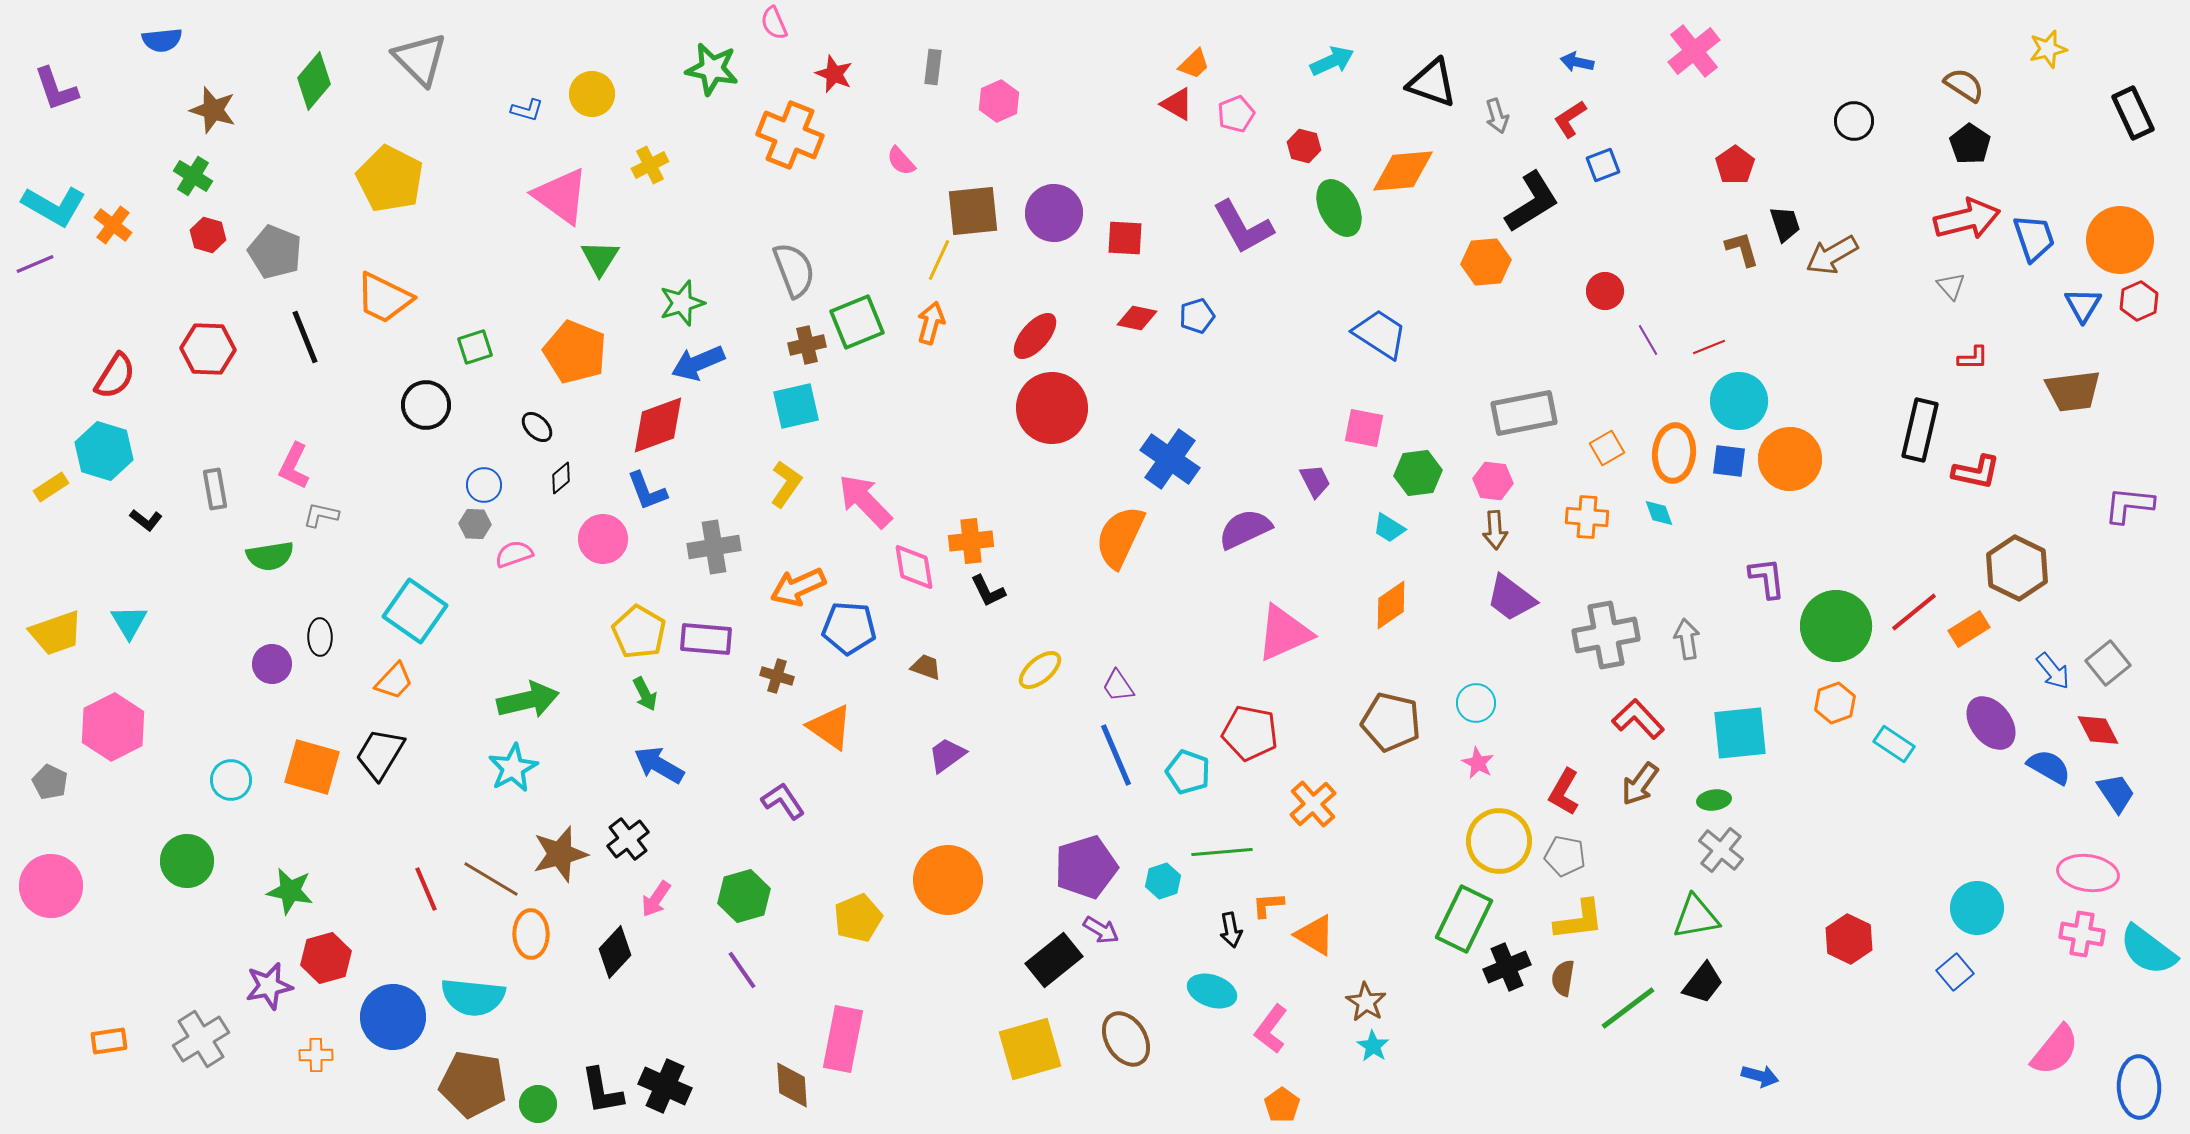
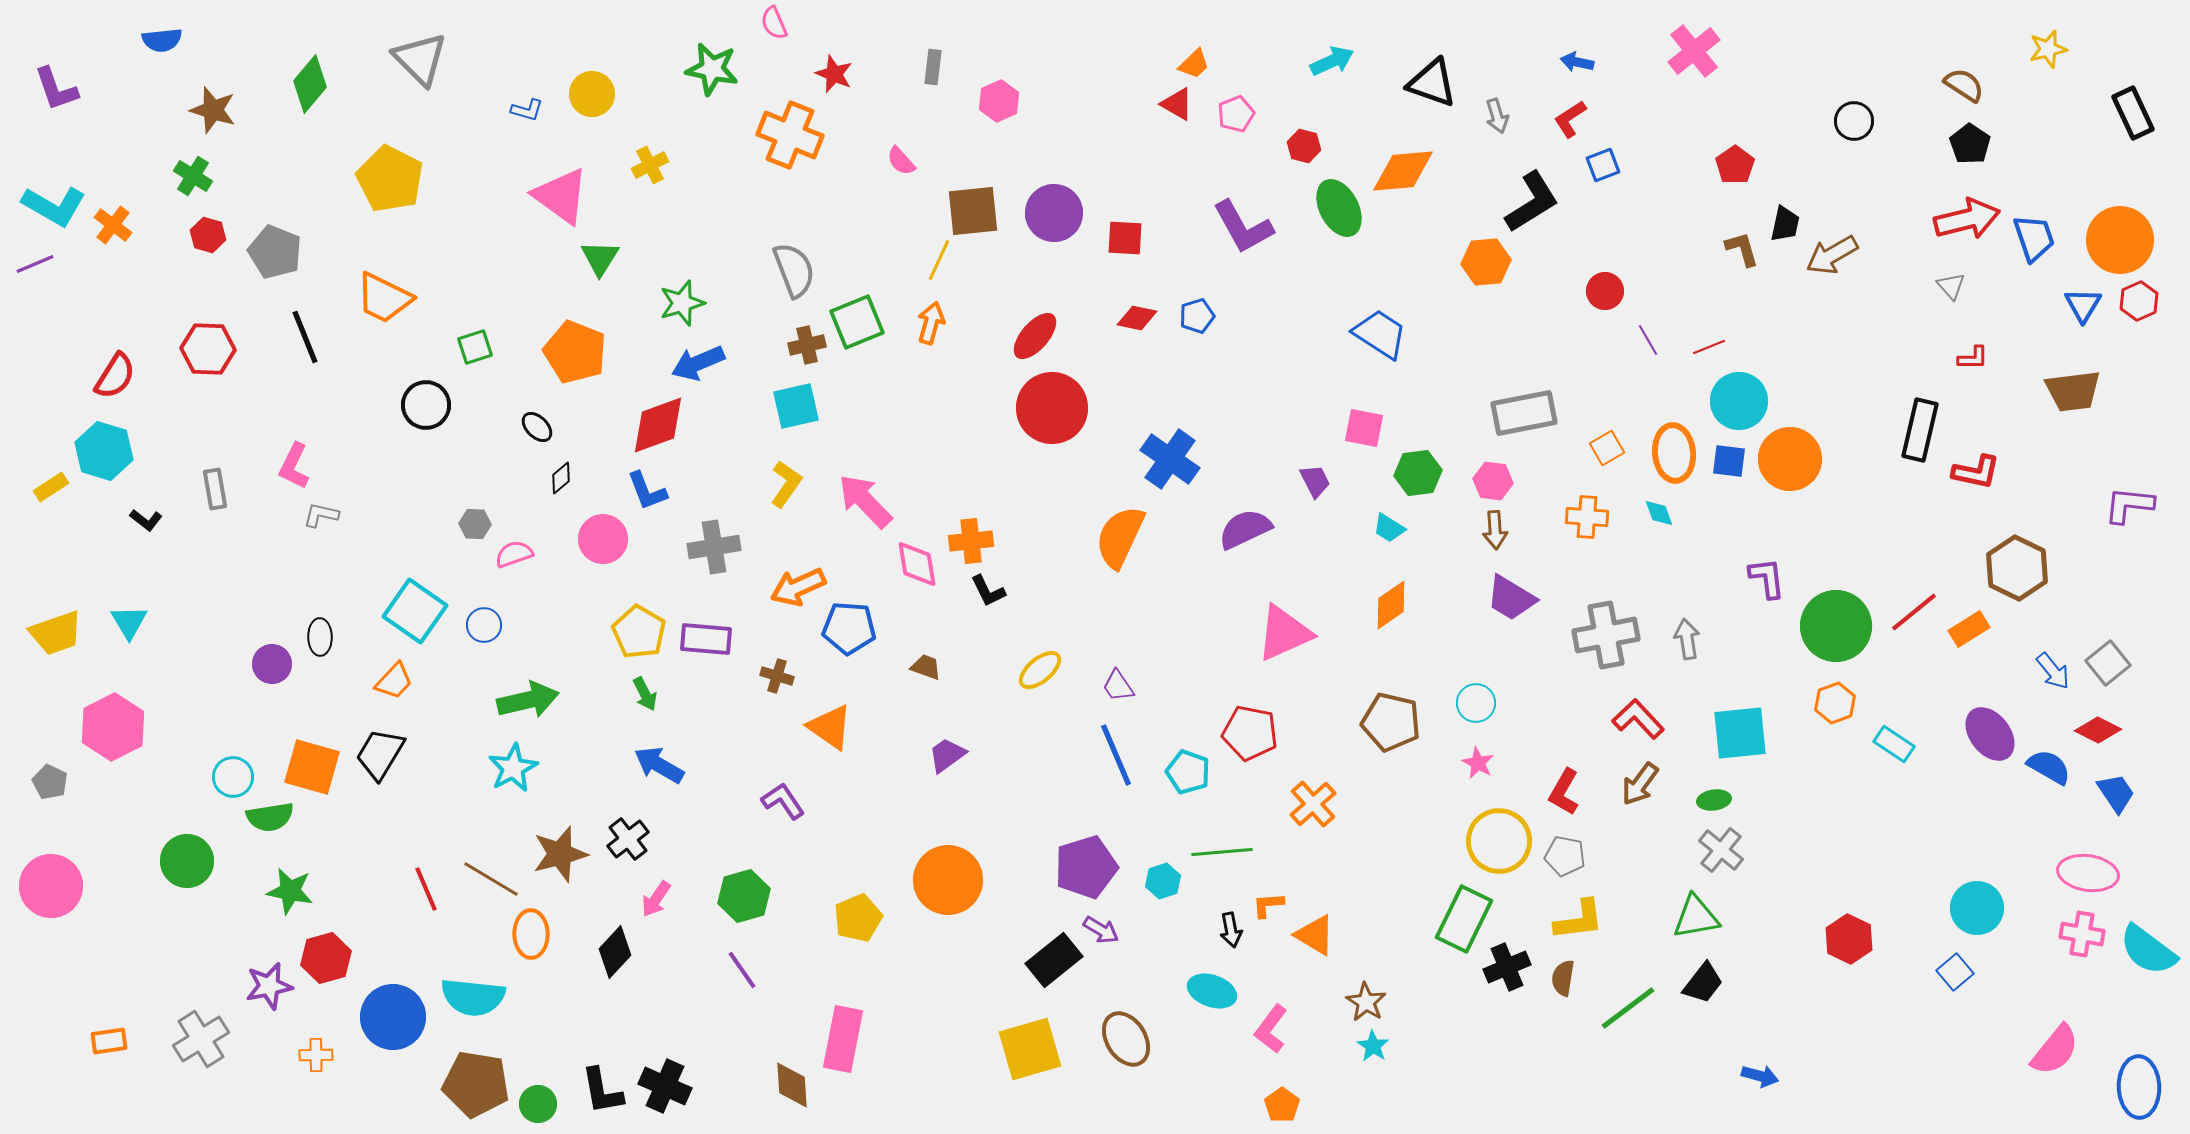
green diamond at (314, 81): moved 4 px left, 3 px down
black trapezoid at (1785, 224): rotated 30 degrees clockwise
orange ellipse at (1674, 453): rotated 10 degrees counterclockwise
blue circle at (484, 485): moved 140 px down
green semicircle at (270, 556): moved 261 px down
pink diamond at (914, 567): moved 3 px right, 3 px up
purple trapezoid at (1511, 598): rotated 6 degrees counterclockwise
purple ellipse at (1991, 723): moved 1 px left, 11 px down
red diamond at (2098, 730): rotated 36 degrees counterclockwise
cyan circle at (231, 780): moved 2 px right, 3 px up
brown pentagon at (473, 1084): moved 3 px right
